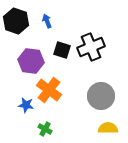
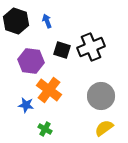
yellow semicircle: moved 4 px left; rotated 36 degrees counterclockwise
